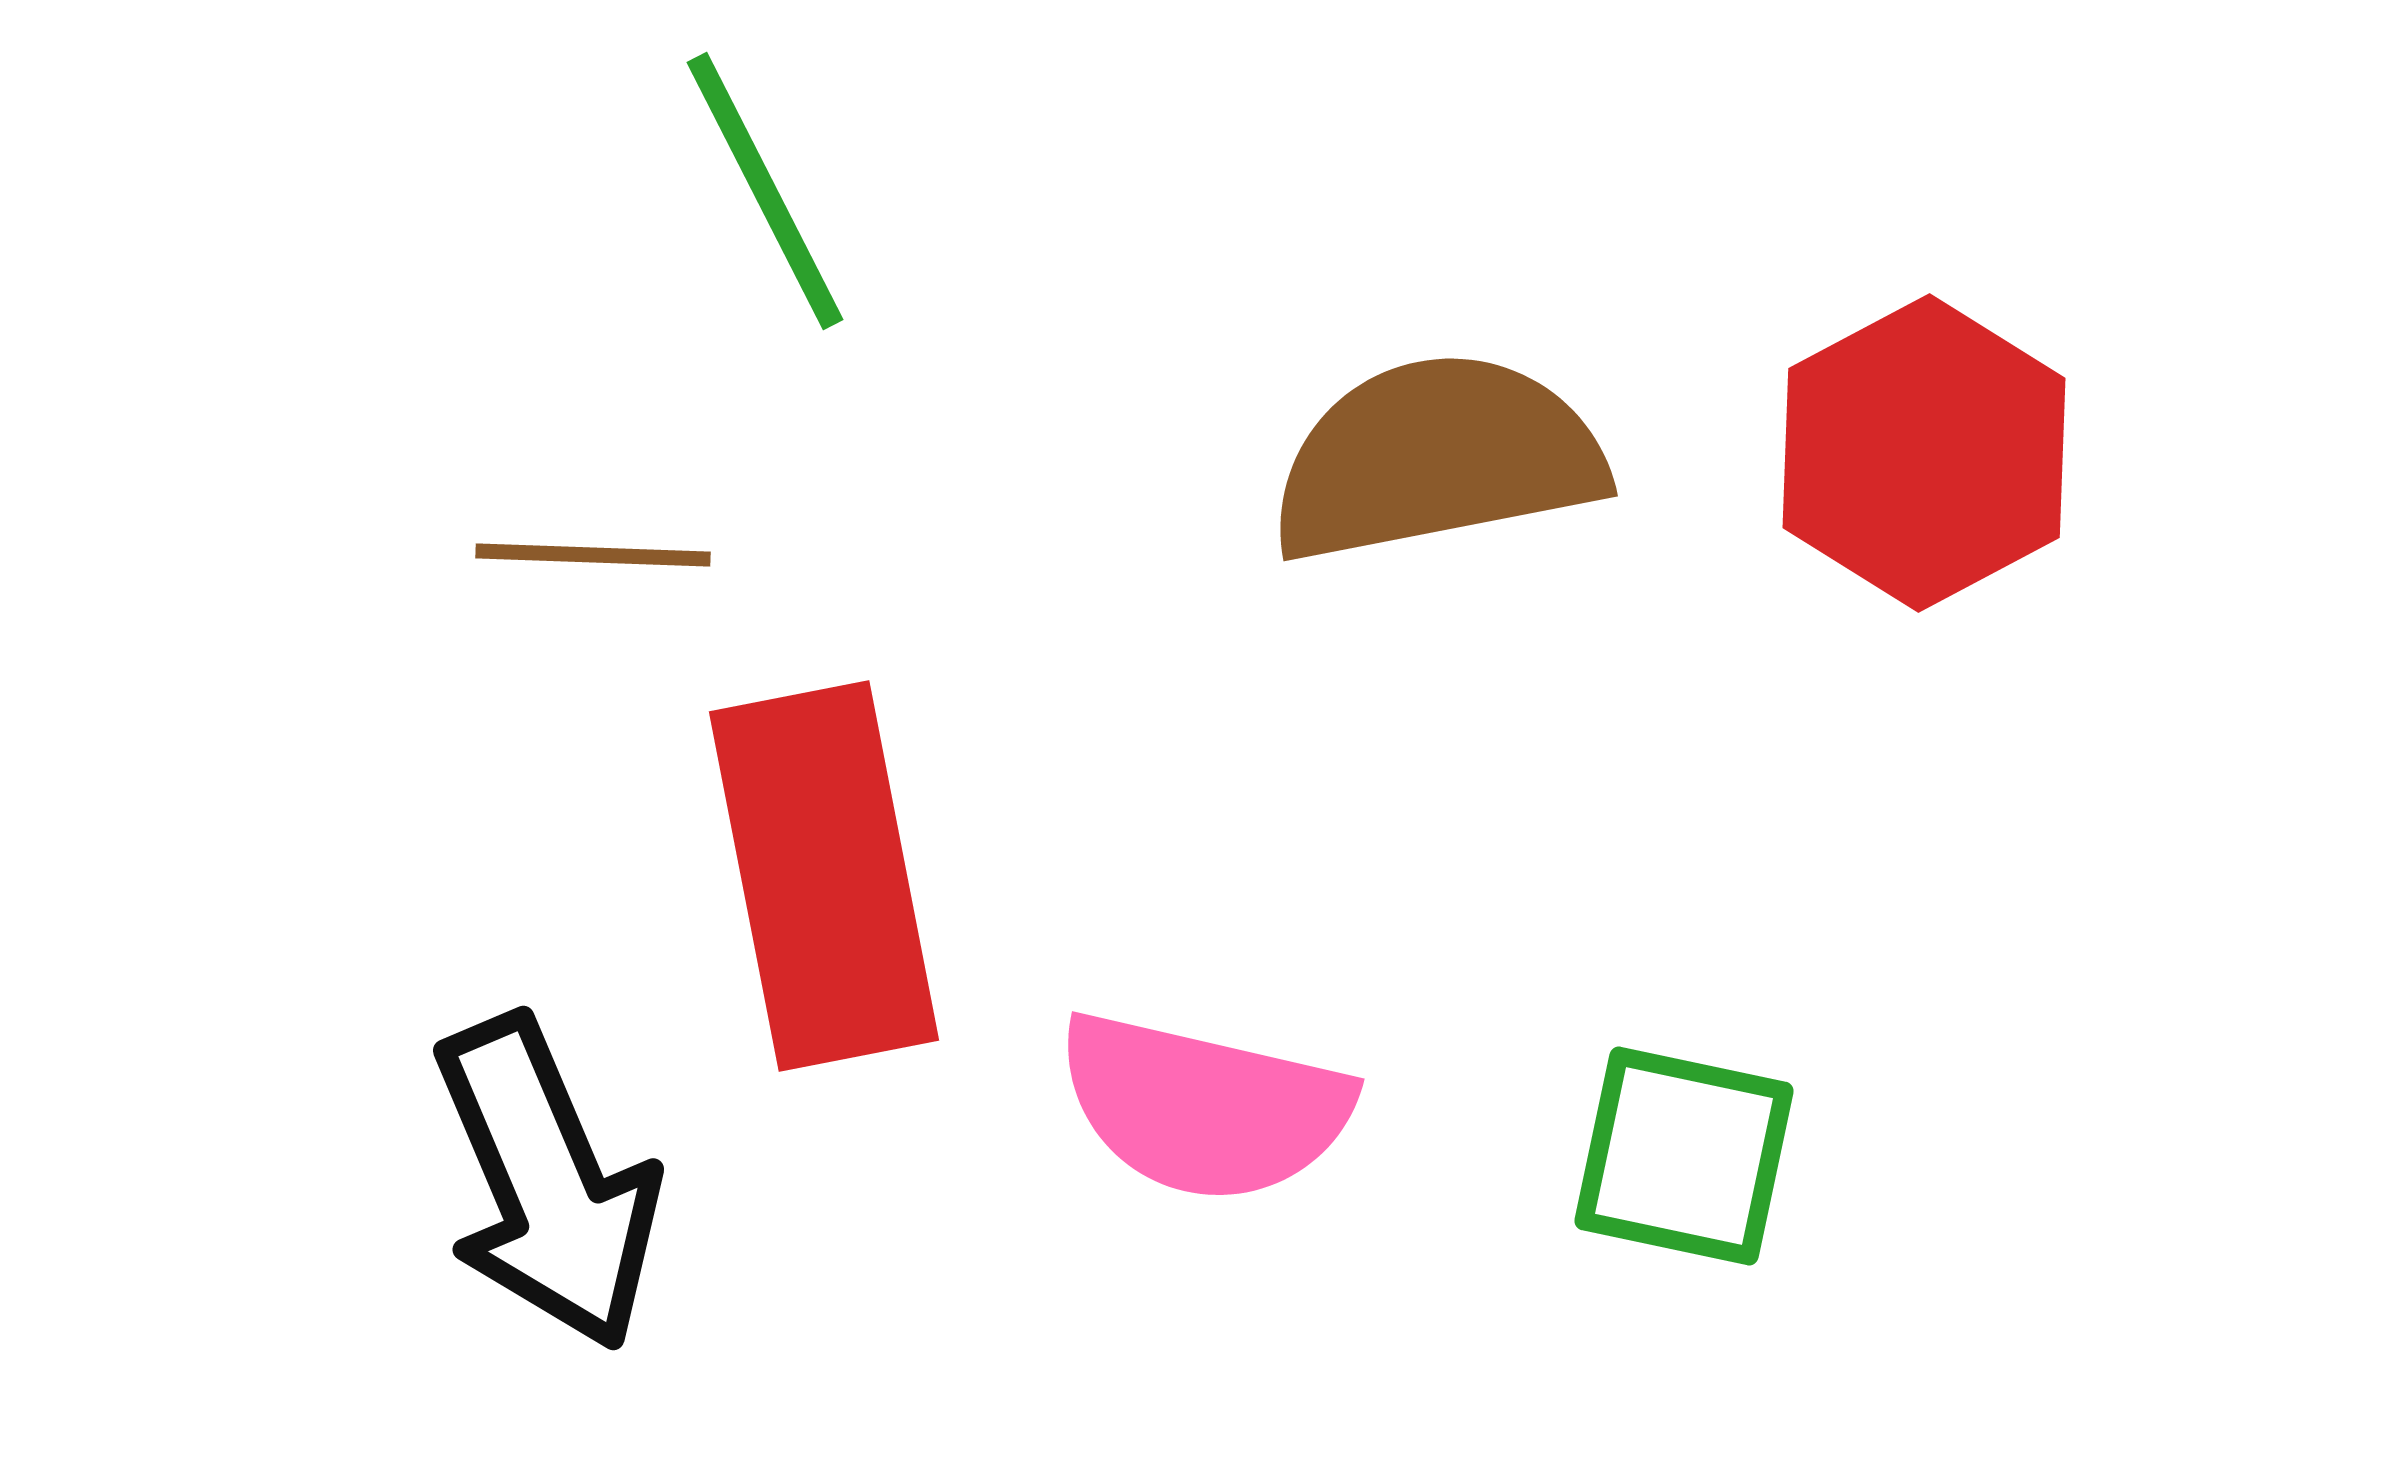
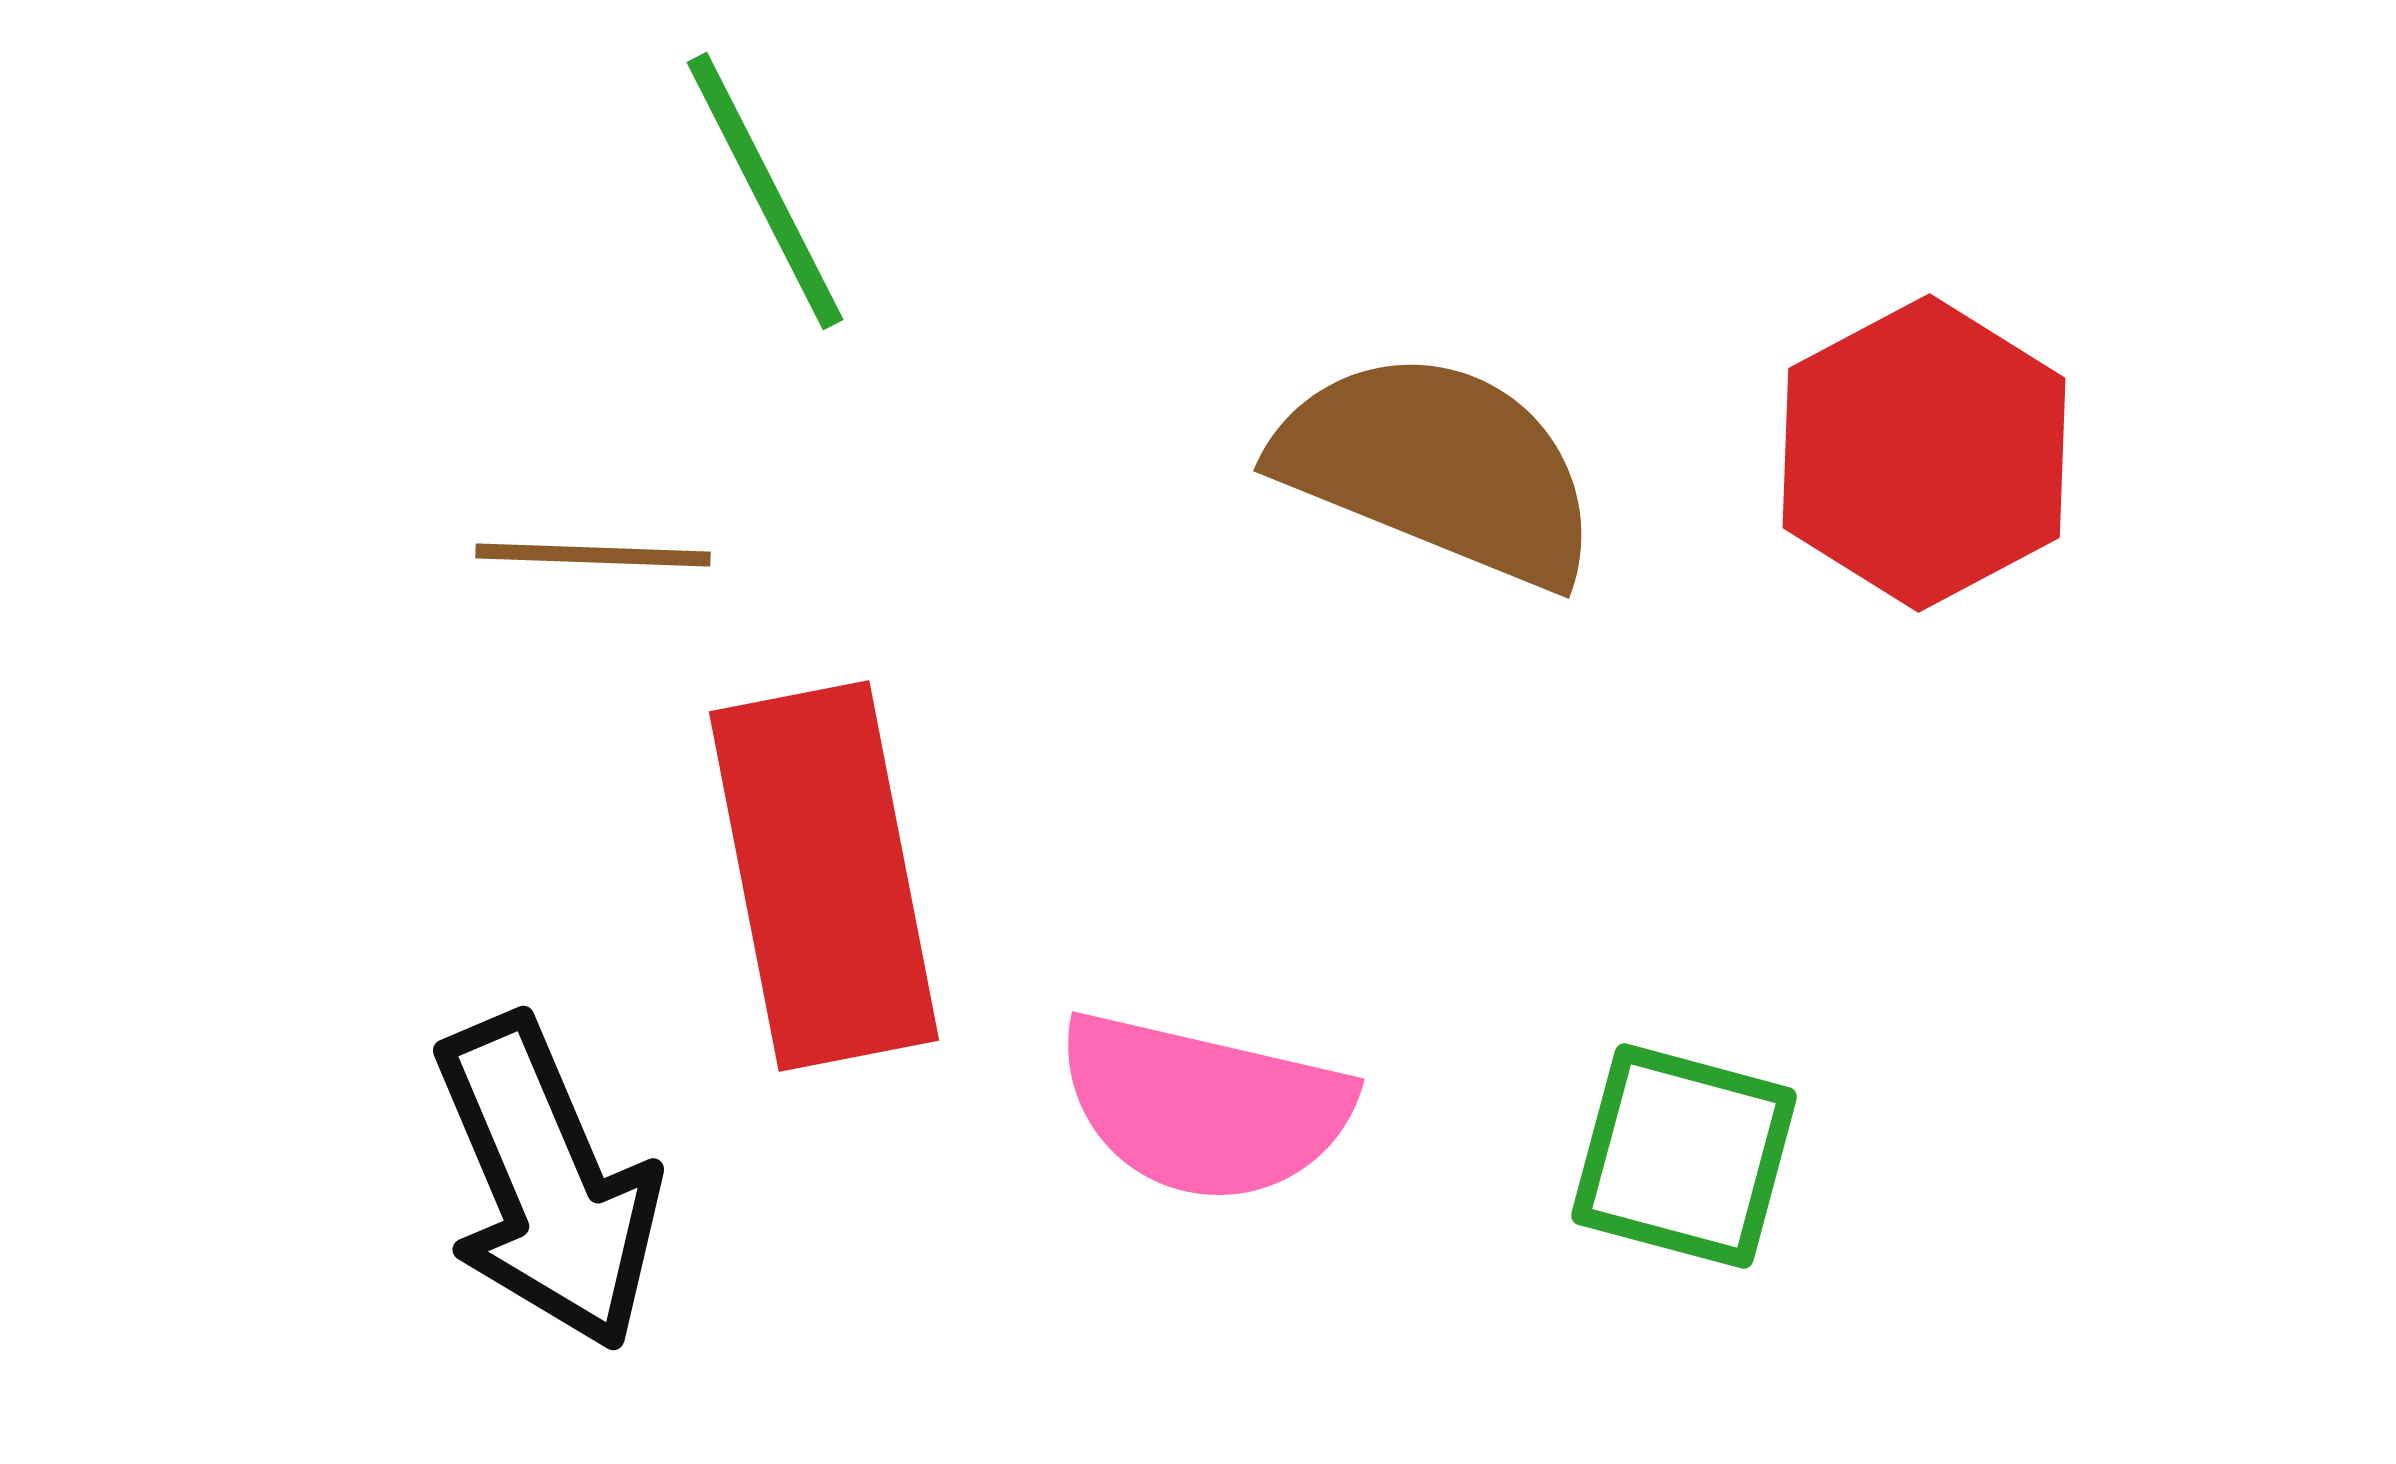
brown semicircle: moved 1 px right, 10 px down; rotated 33 degrees clockwise
green square: rotated 3 degrees clockwise
